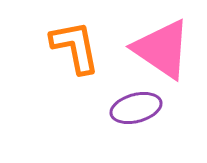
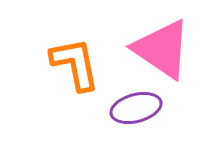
orange L-shape: moved 17 px down
